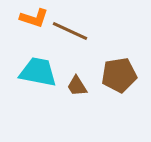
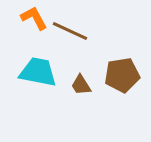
orange L-shape: rotated 136 degrees counterclockwise
brown pentagon: moved 3 px right
brown trapezoid: moved 4 px right, 1 px up
